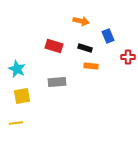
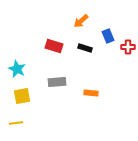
orange arrow: rotated 126 degrees clockwise
red cross: moved 10 px up
orange rectangle: moved 27 px down
